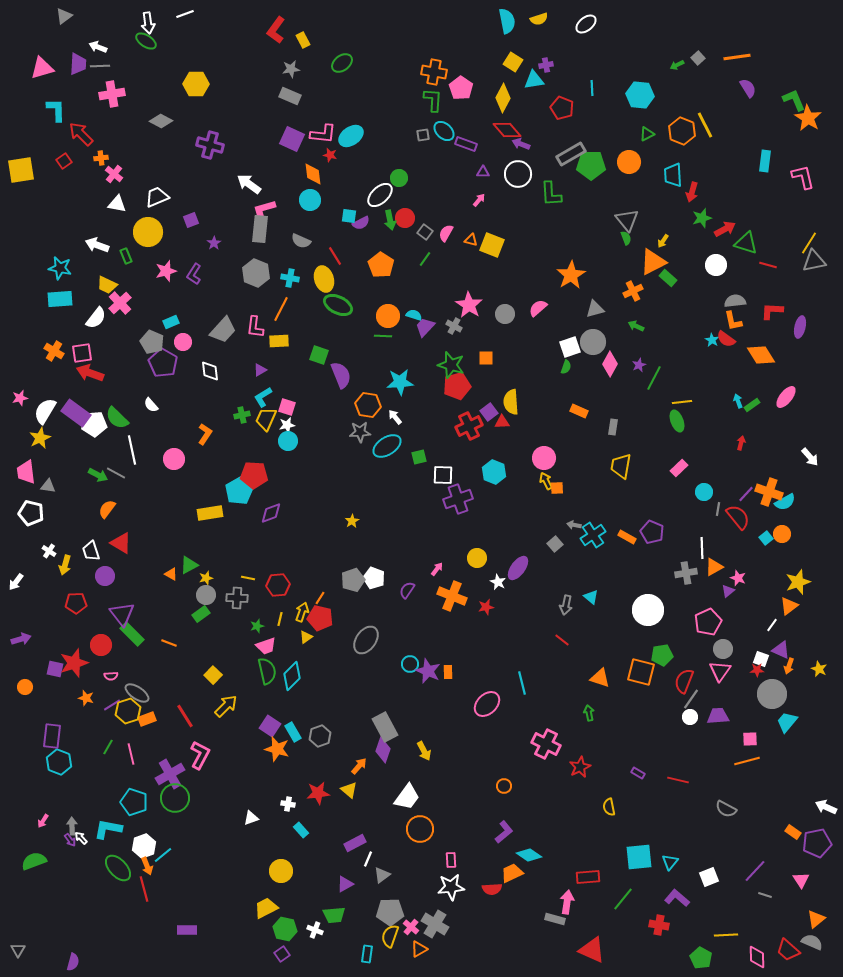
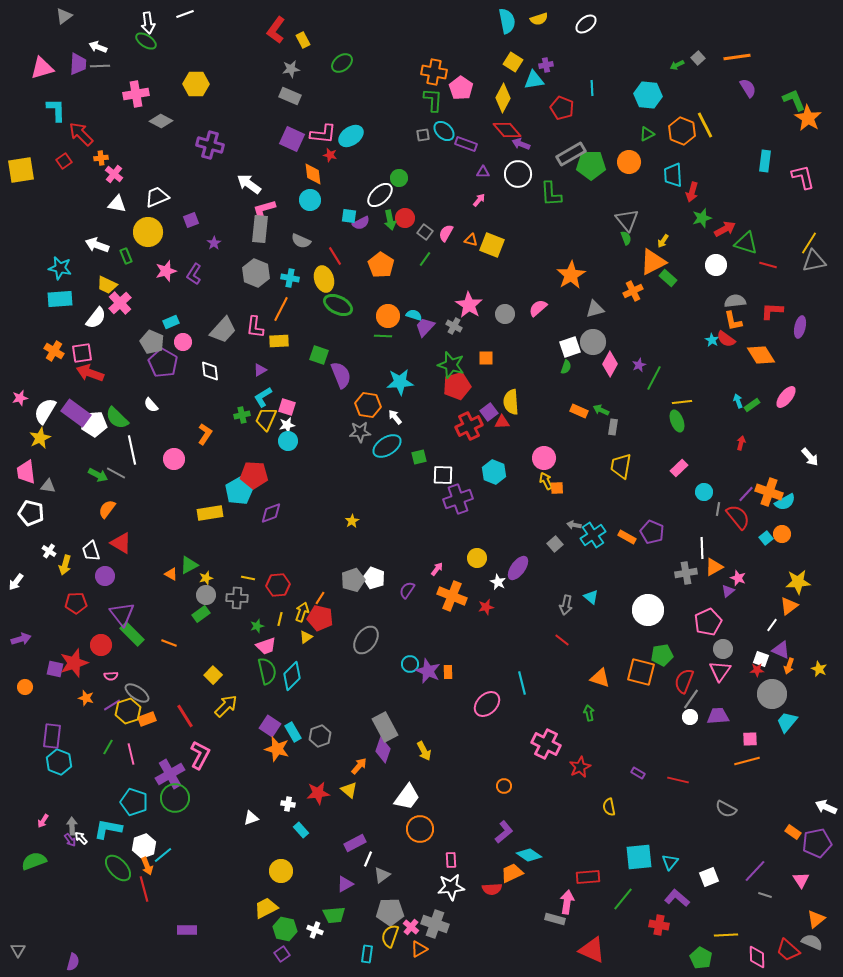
pink cross at (112, 94): moved 24 px right
cyan hexagon at (640, 95): moved 8 px right
green arrow at (636, 326): moved 35 px left, 84 px down
yellow star at (798, 582): rotated 15 degrees clockwise
gray cross at (435, 924): rotated 12 degrees counterclockwise
